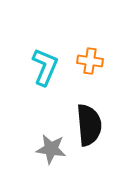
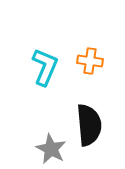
gray star: rotated 20 degrees clockwise
